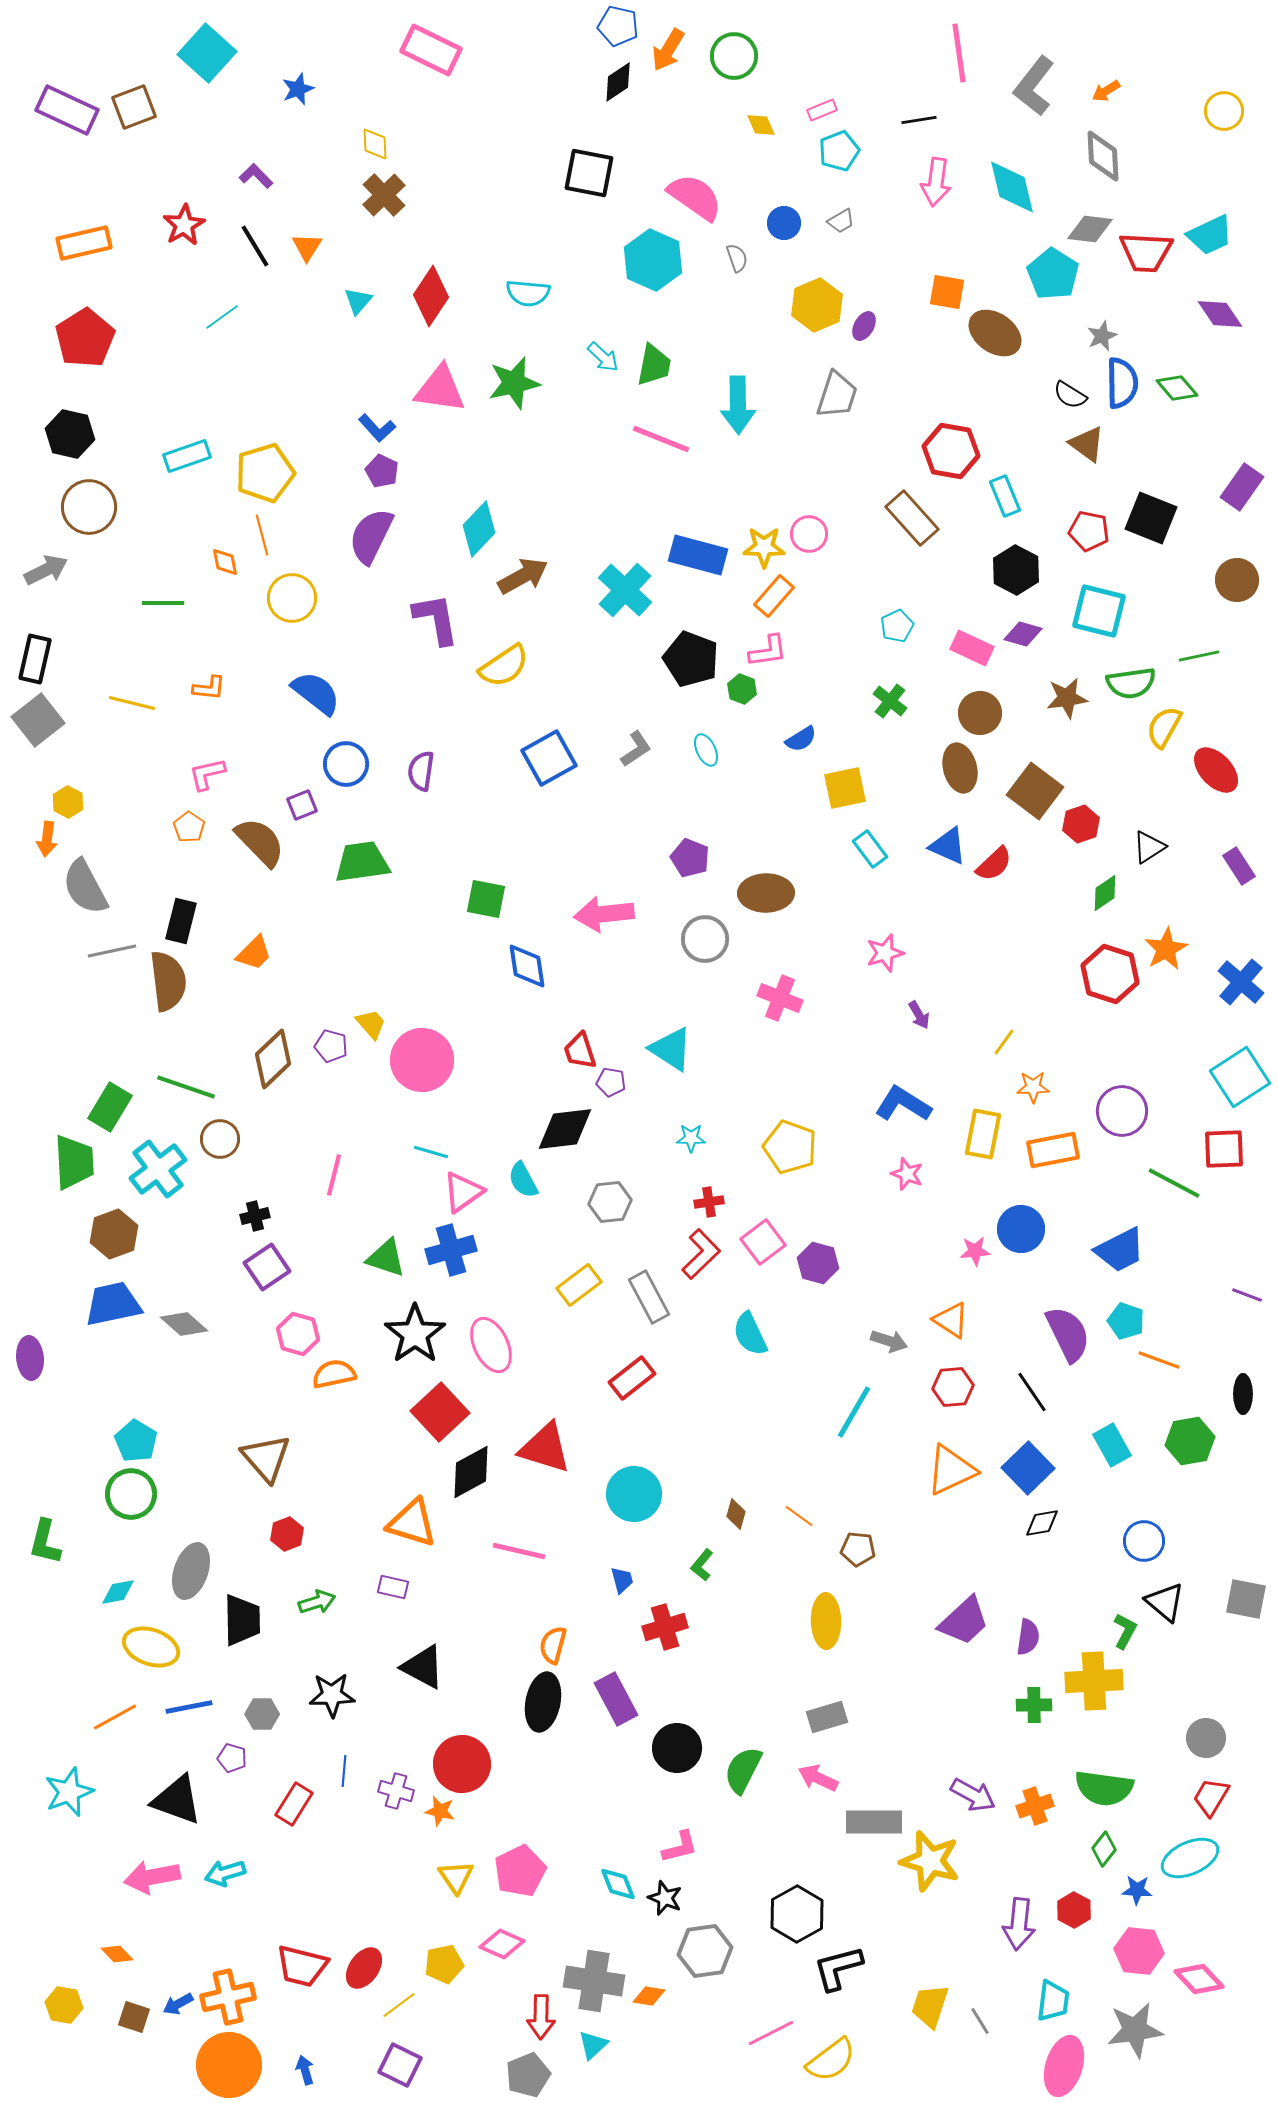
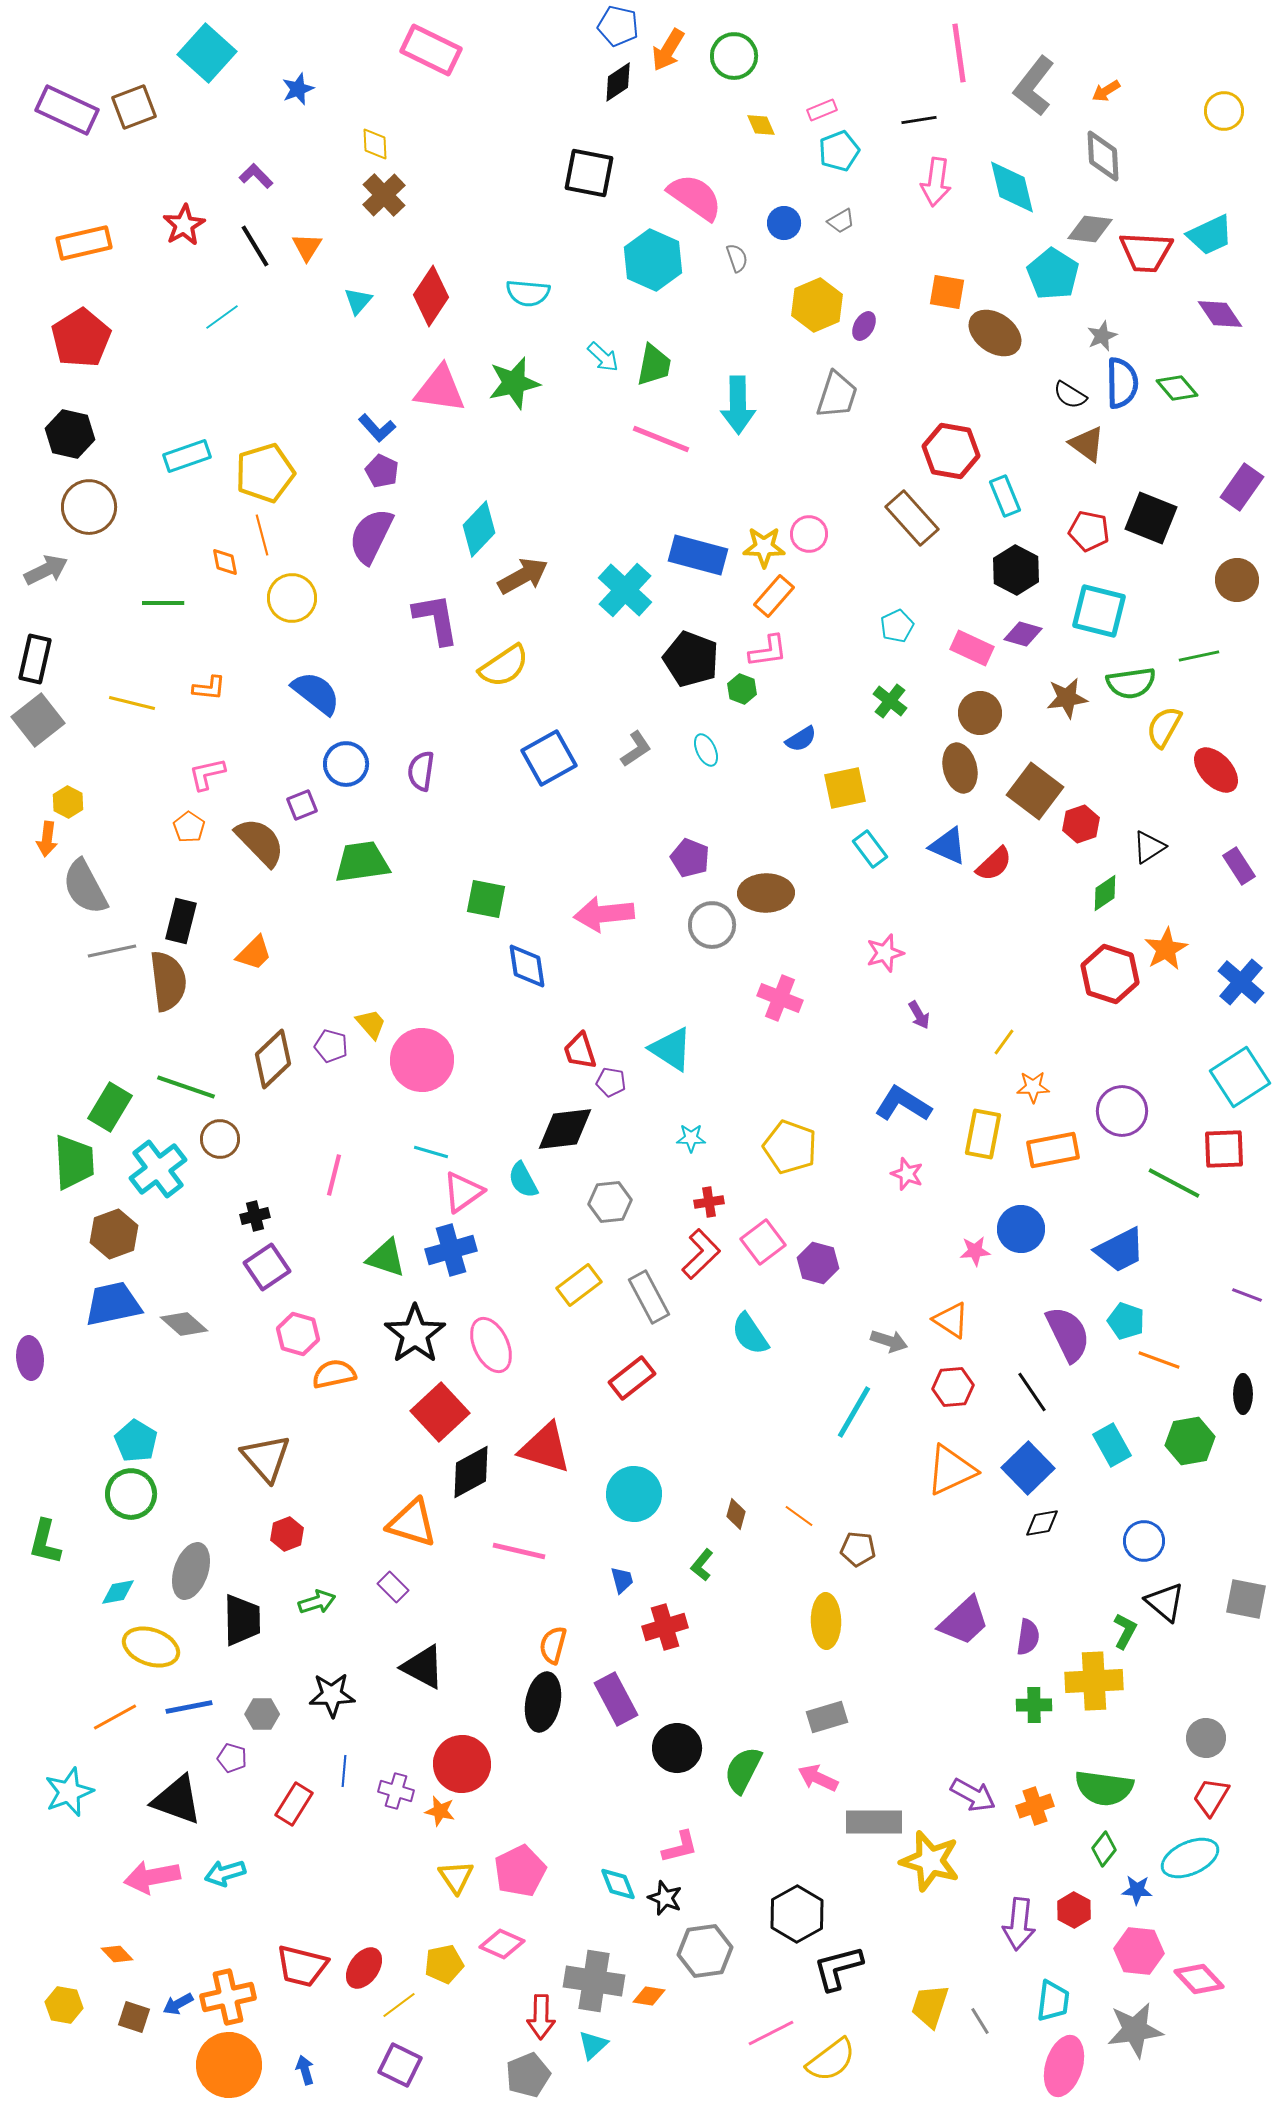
red pentagon at (85, 338): moved 4 px left
gray circle at (705, 939): moved 7 px right, 14 px up
cyan semicircle at (750, 1334): rotated 9 degrees counterclockwise
purple rectangle at (393, 1587): rotated 32 degrees clockwise
